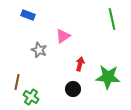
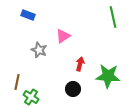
green line: moved 1 px right, 2 px up
green star: moved 1 px up
